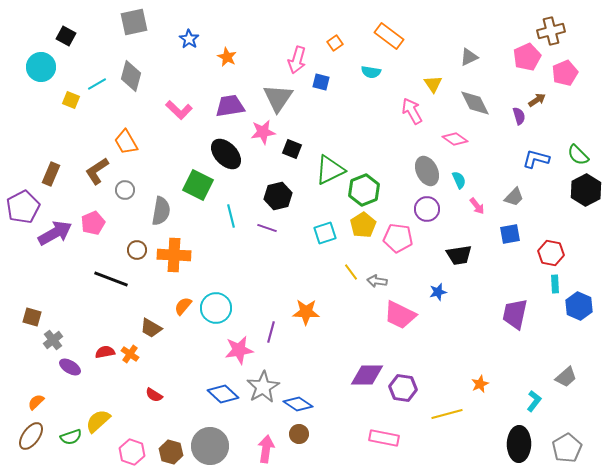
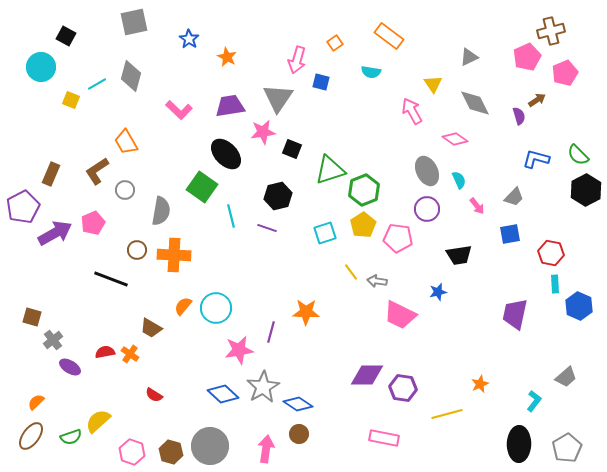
green triangle at (330, 170): rotated 8 degrees clockwise
green square at (198, 185): moved 4 px right, 2 px down; rotated 8 degrees clockwise
